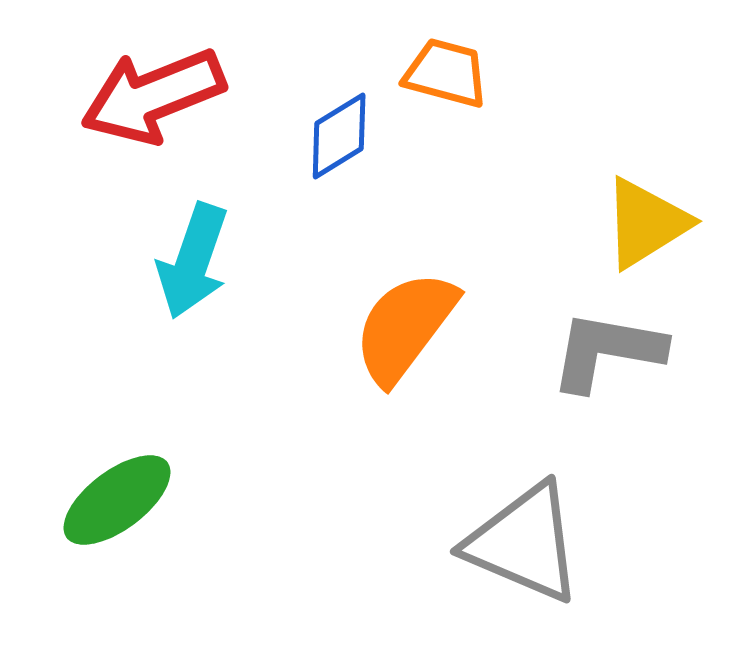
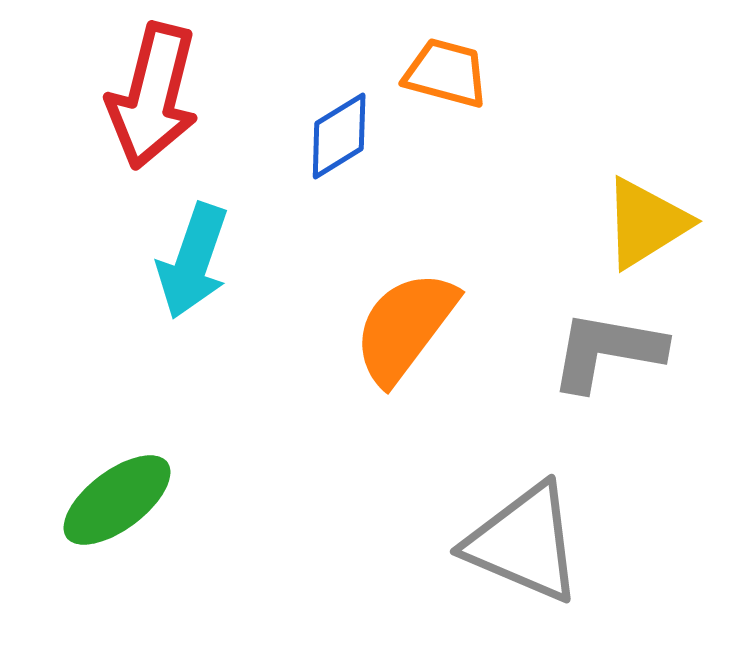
red arrow: rotated 54 degrees counterclockwise
